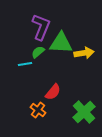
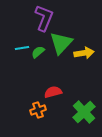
purple L-shape: moved 3 px right, 9 px up
green triangle: rotated 50 degrees counterclockwise
cyan line: moved 3 px left, 16 px up
red semicircle: rotated 144 degrees counterclockwise
orange cross: rotated 35 degrees clockwise
